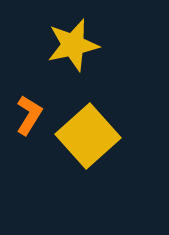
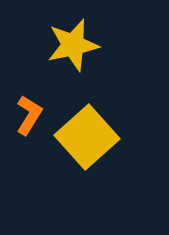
yellow square: moved 1 px left, 1 px down
